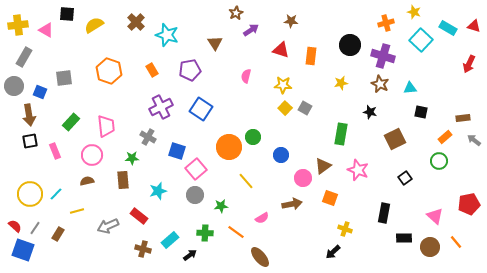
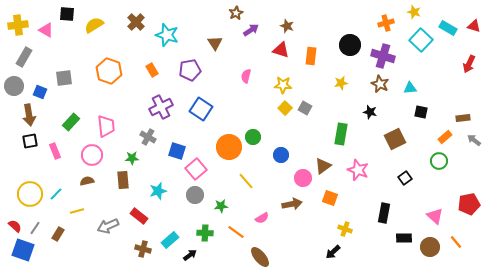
brown star at (291, 21): moved 4 px left, 5 px down; rotated 16 degrees clockwise
